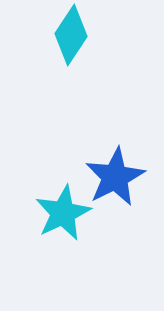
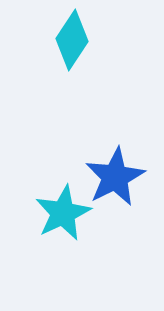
cyan diamond: moved 1 px right, 5 px down
